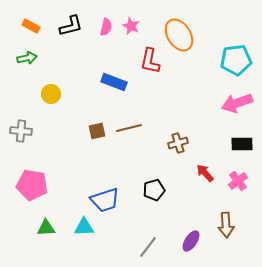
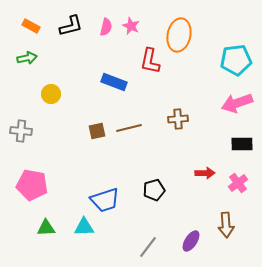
orange ellipse: rotated 44 degrees clockwise
brown cross: moved 24 px up; rotated 12 degrees clockwise
red arrow: rotated 132 degrees clockwise
pink cross: moved 2 px down
